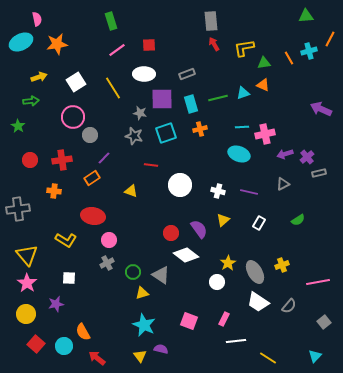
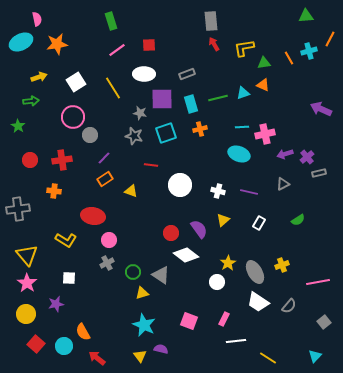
orange rectangle at (92, 178): moved 13 px right, 1 px down
